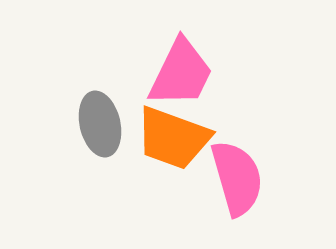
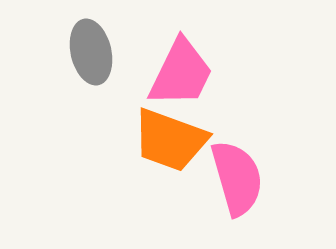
gray ellipse: moved 9 px left, 72 px up
orange trapezoid: moved 3 px left, 2 px down
